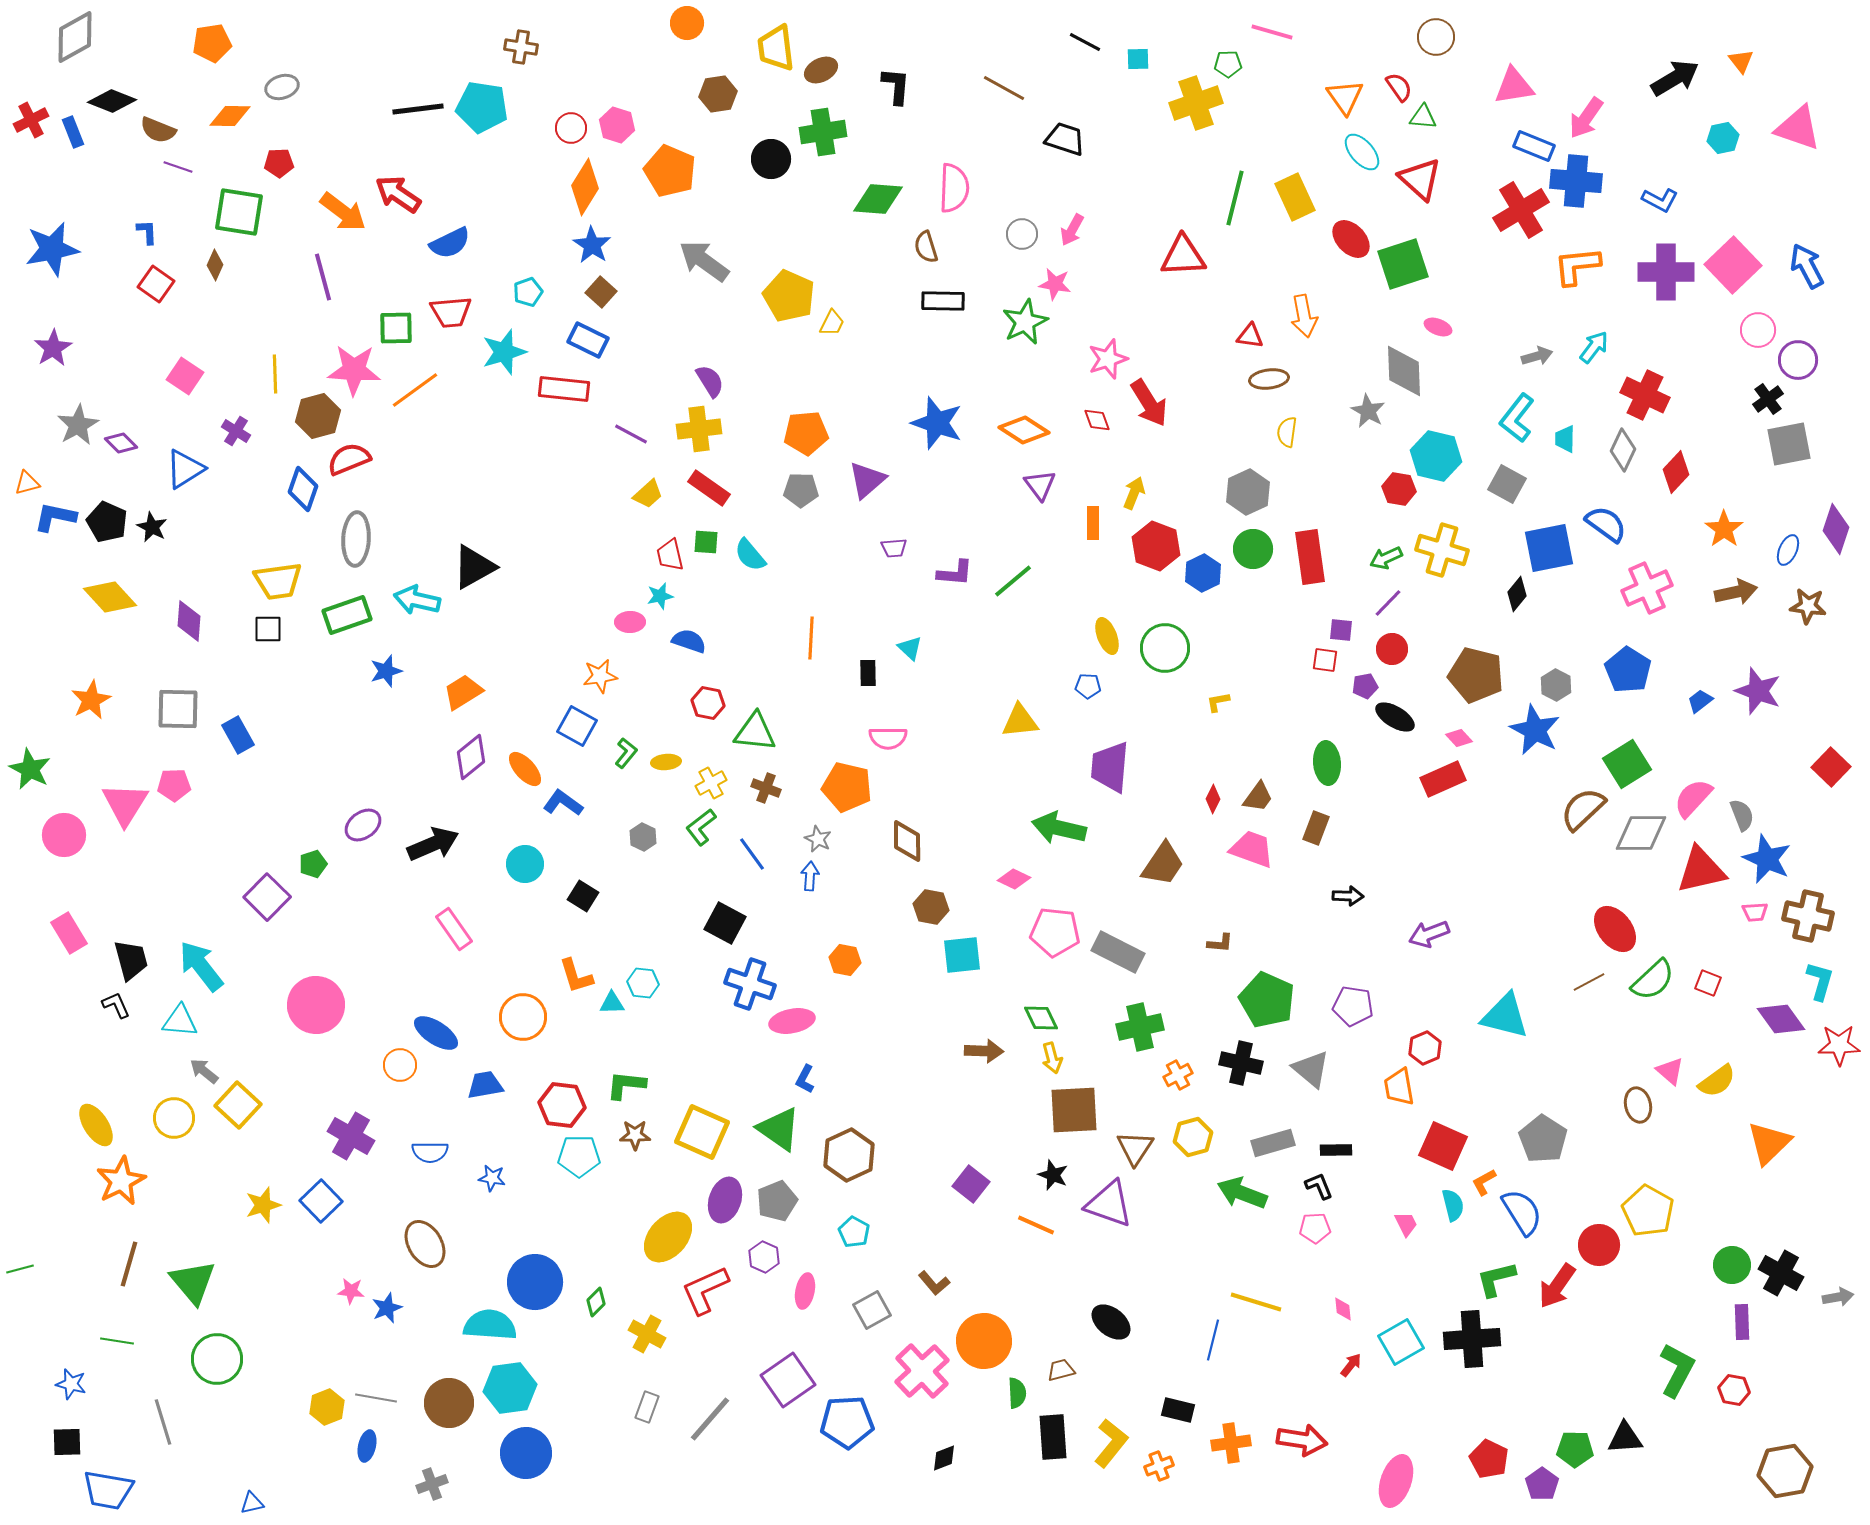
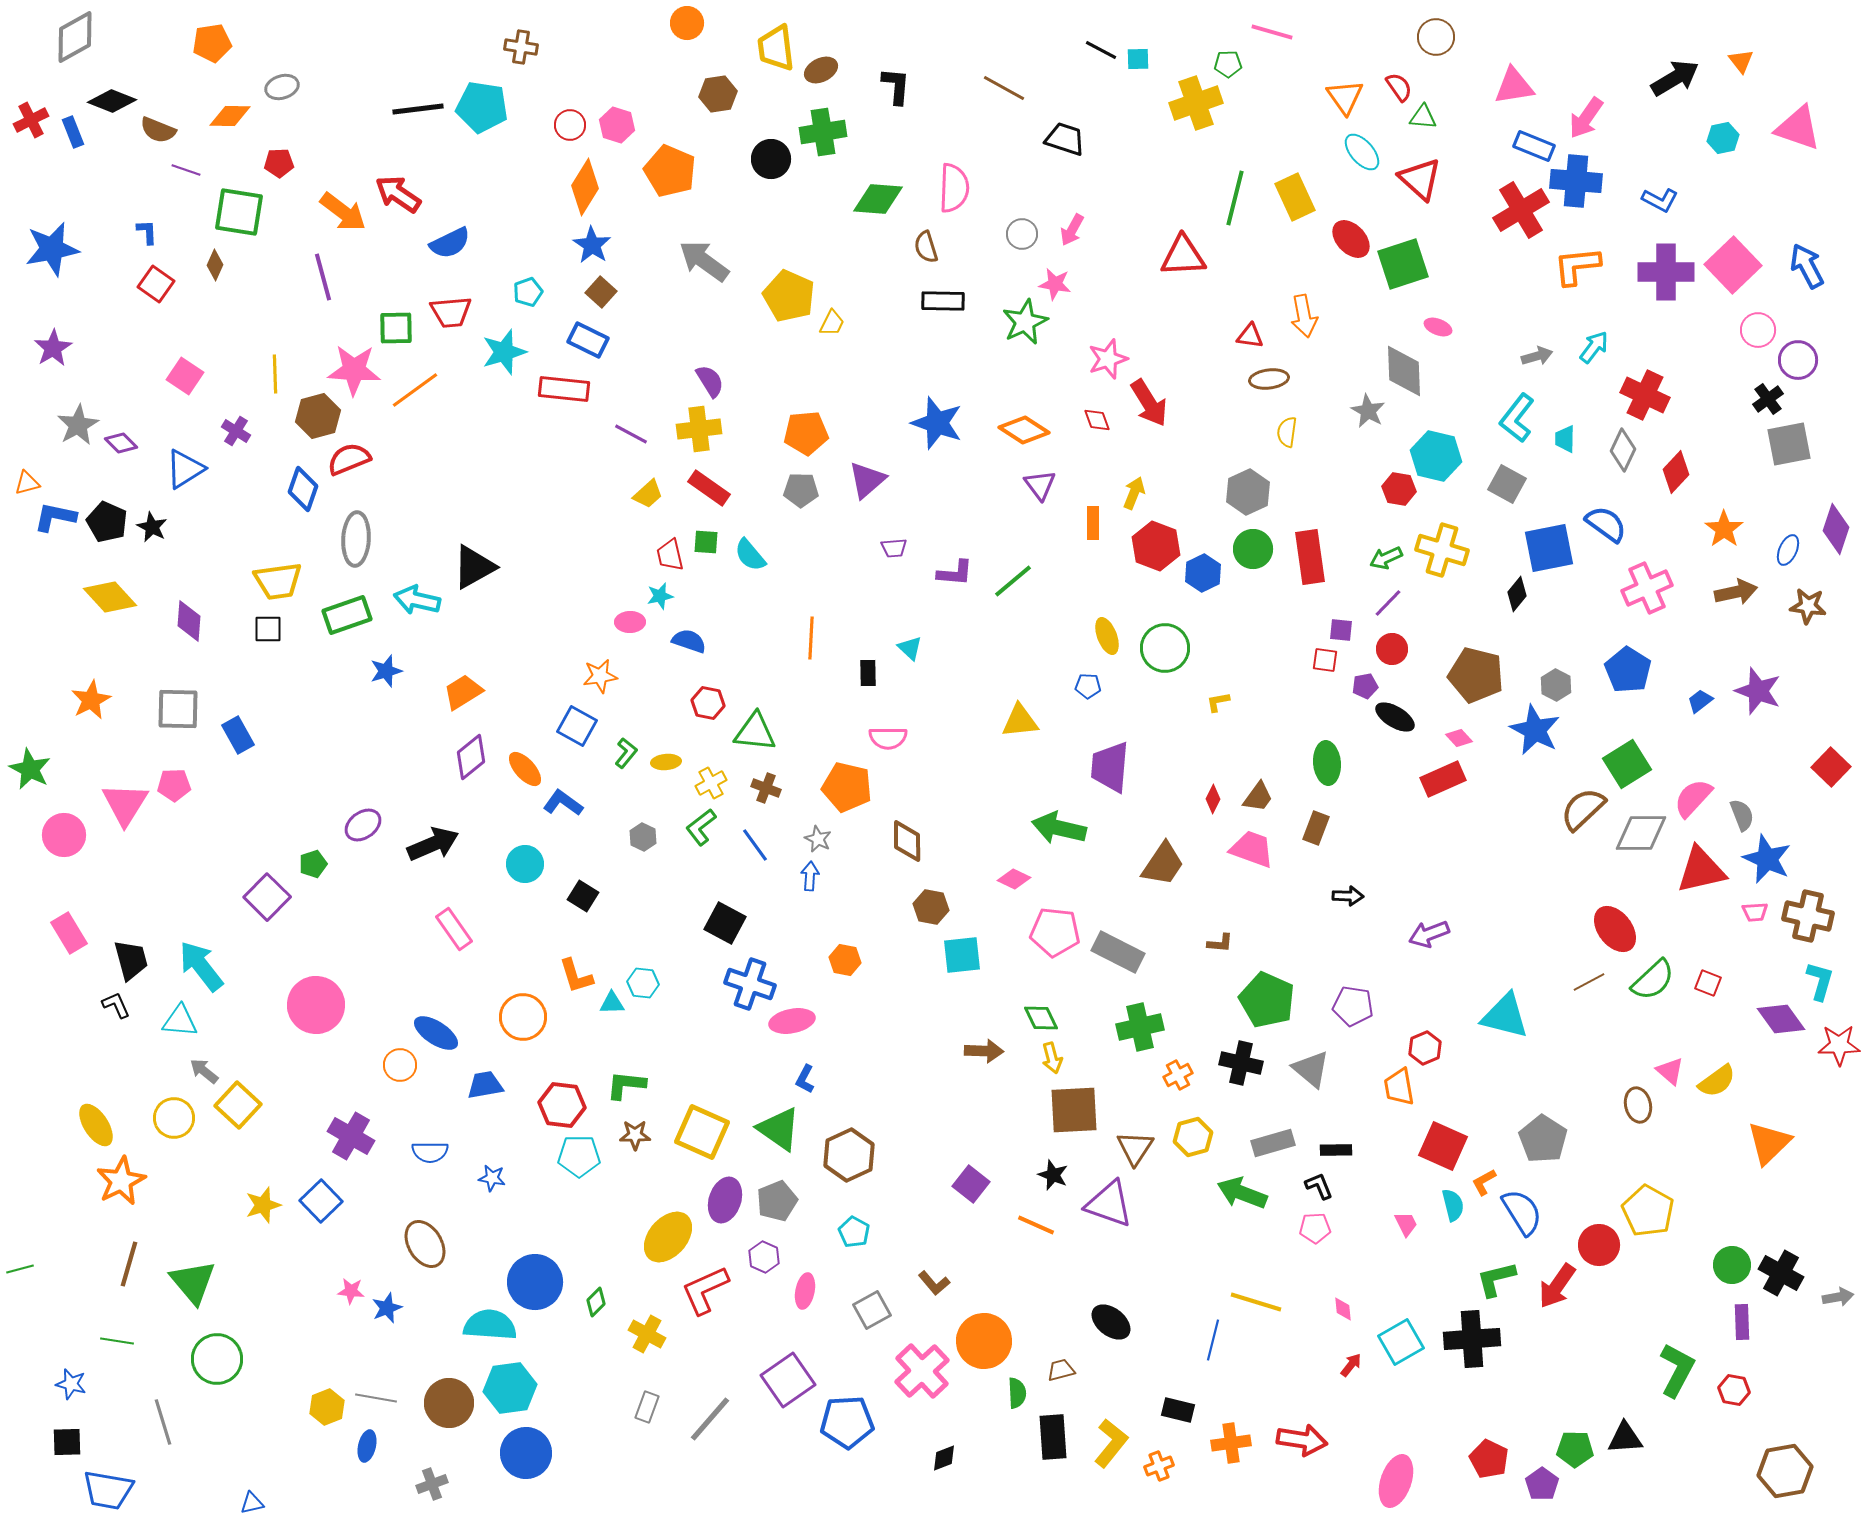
black line at (1085, 42): moved 16 px right, 8 px down
red circle at (571, 128): moved 1 px left, 3 px up
purple line at (178, 167): moved 8 px right, 3 px down
blue line at (752, 854): moved 3 px right, 9 px up
